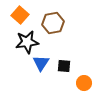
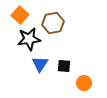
black star: moved 2 px right, 3 px up
blue triangle: moved 1 px left, 1 px down
